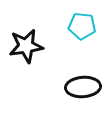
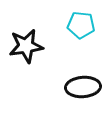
cyan pentagon: moved 1 px left, 1 px up
